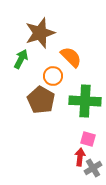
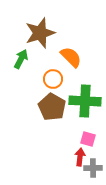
orange circle: moved 3 px down
brown pentagon: moved 11 px right, 7 px down
gray cross: rotated 30 degrees clockwise
